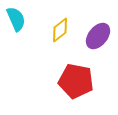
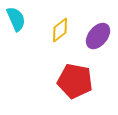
red pentagon: moved 1 px left
